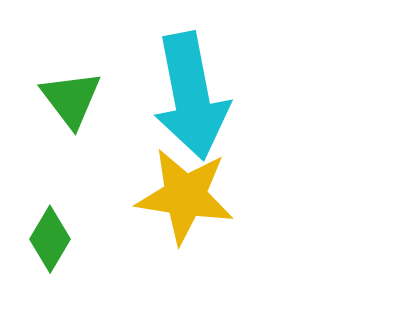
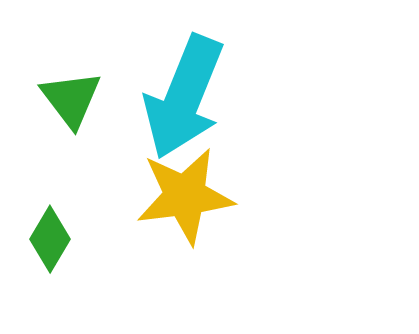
cyan arrow: moved 7 px left, 1 px down; rotated 33 degrees clockwise
yellow star: rotated 16 degrees counterclockwise
